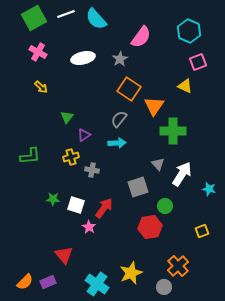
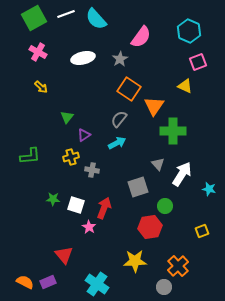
cyan arrow: rotated 24 degrees counterclockwise
red arrow: rotated 15 degrees counterclockwise
yellow star: moved 4 px right, 12 px up; rotated 20 degrees clockwise
orange semicircle: rotated 108 degrees counterclockwise
